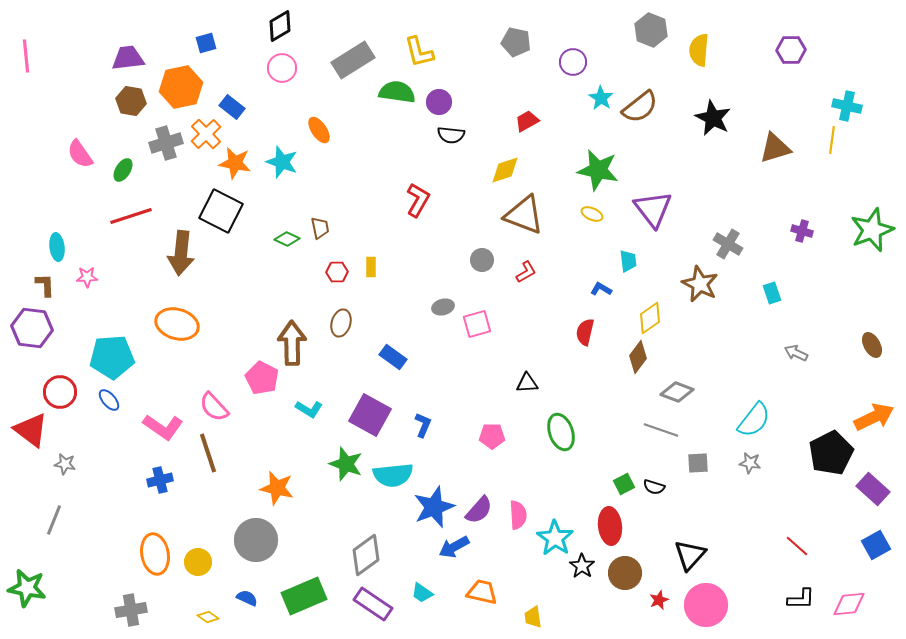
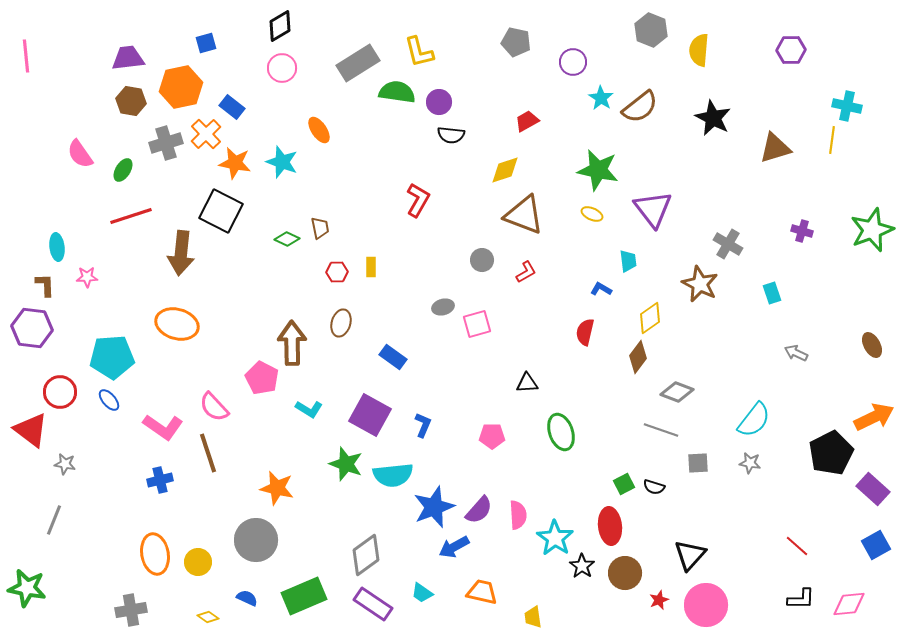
gray rectangle at (353, 60): moved 5 px right, 3 px down
